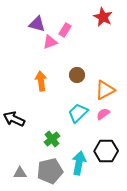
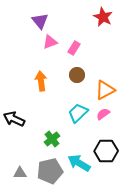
purple triangle: moved 3 px right, 3 px up; rotated 36 degrees clockwise
pink rectangle: moved 9 px right, 18 px down
cyan arrow: rotated 70 degrees counterclockwise
